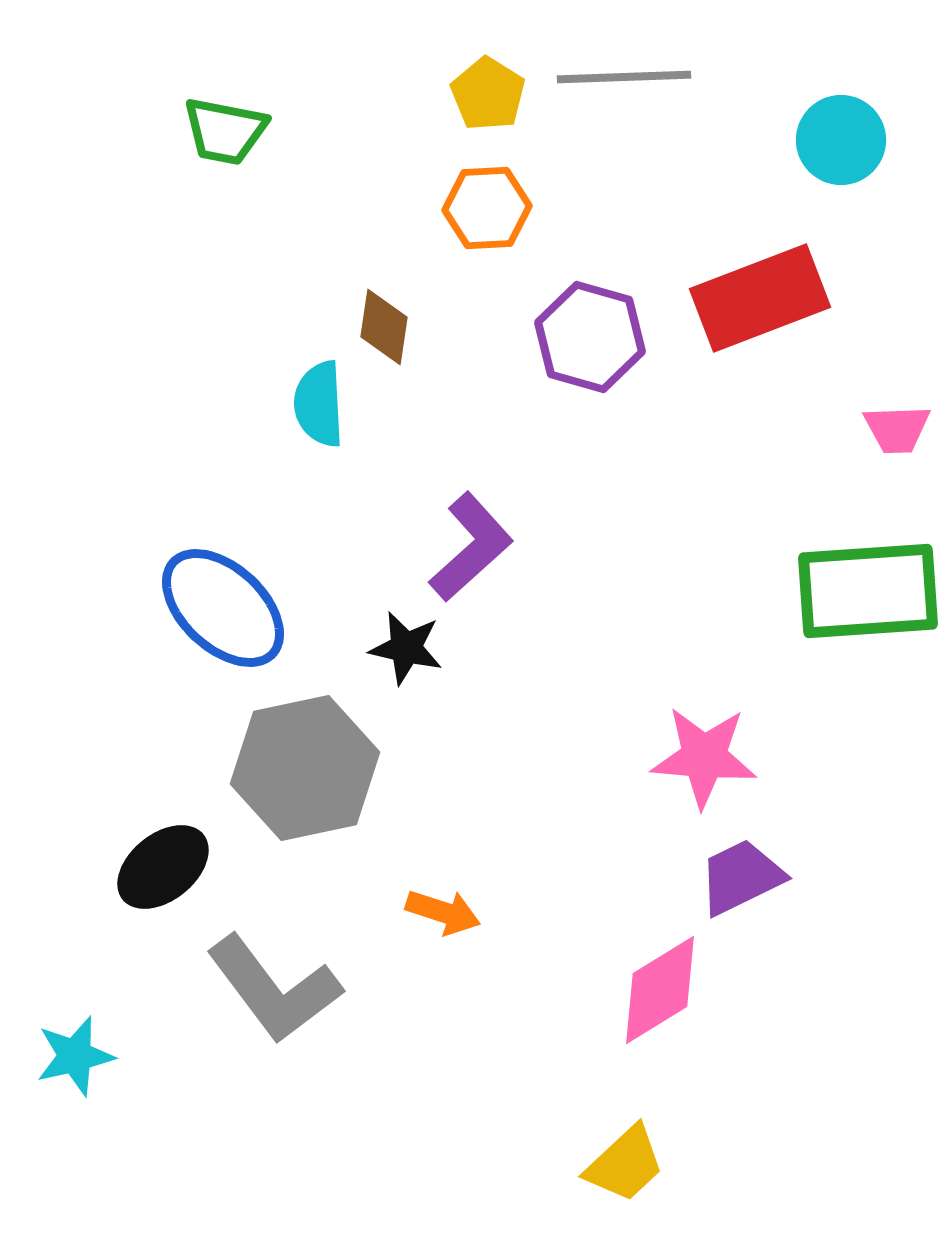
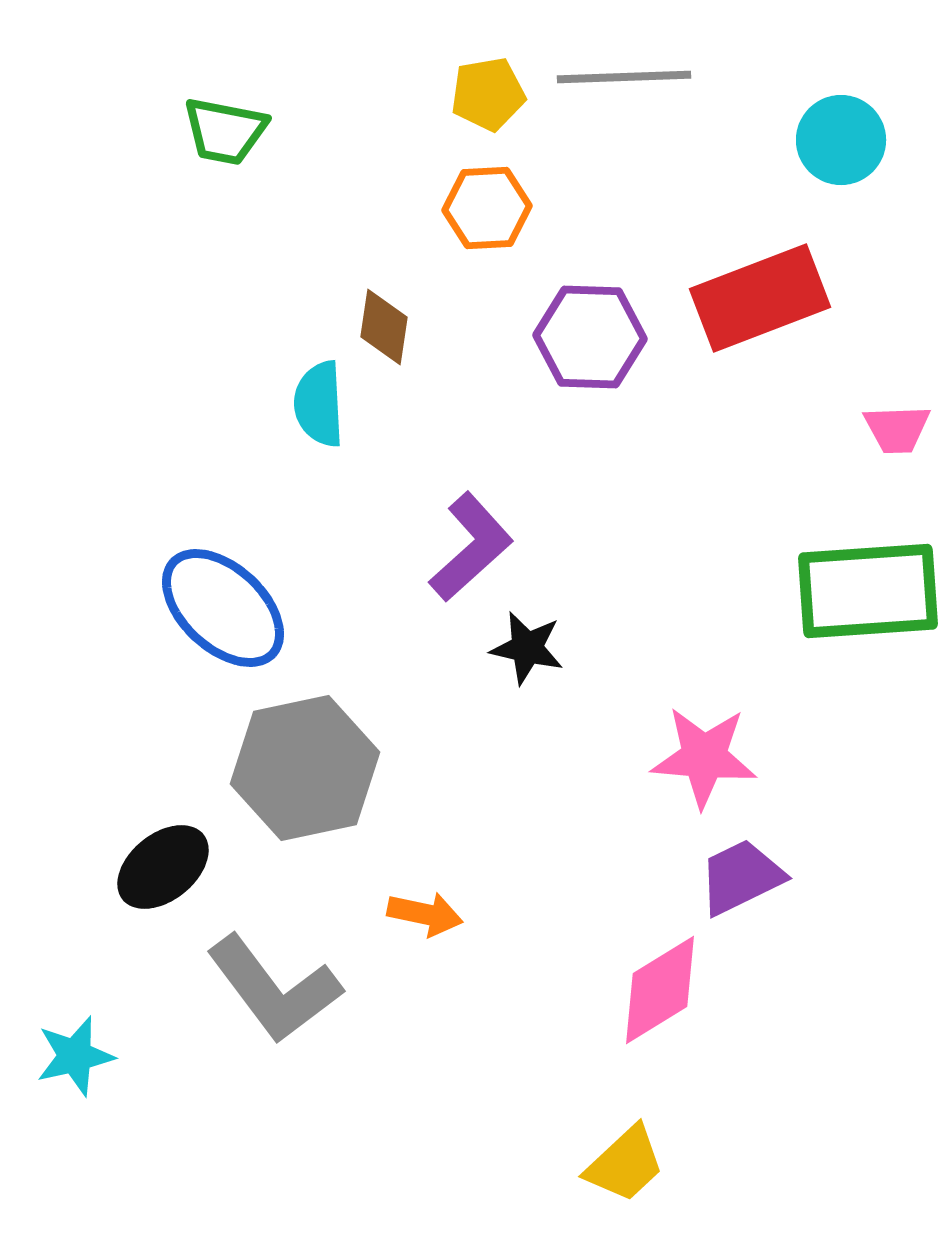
yellow pentagon: rotated 30 degrees clockwise
purple hexagon: rotated 14 degrees counterclockwise
black star: moved 121 px right
orange arrow: moved 18 px left, 2 px down; rotated 6 degrees counterclockwise
